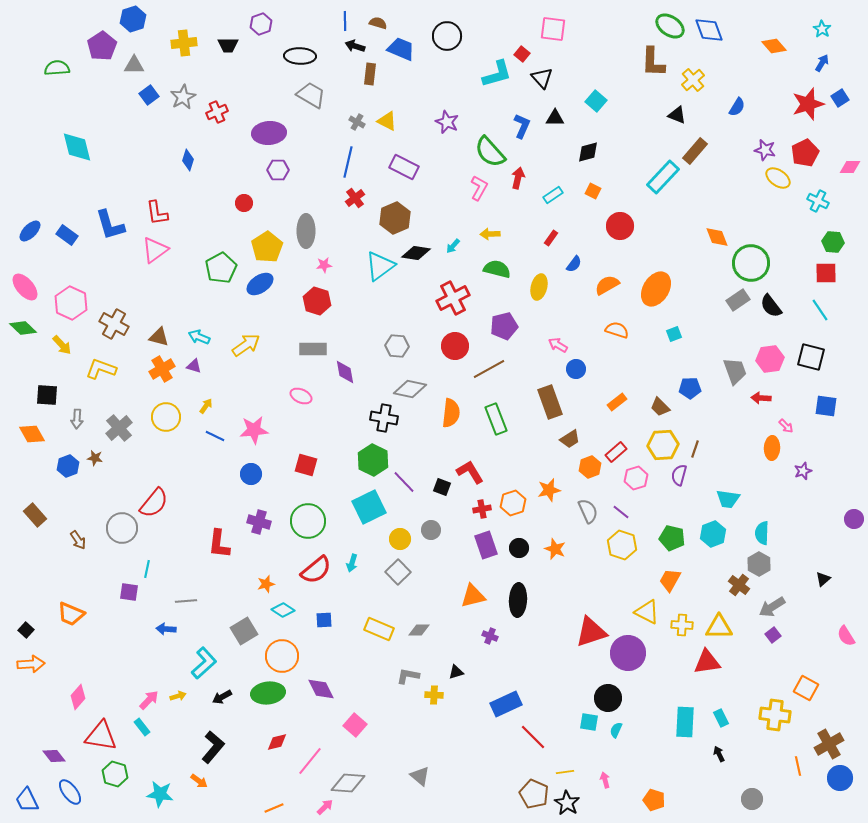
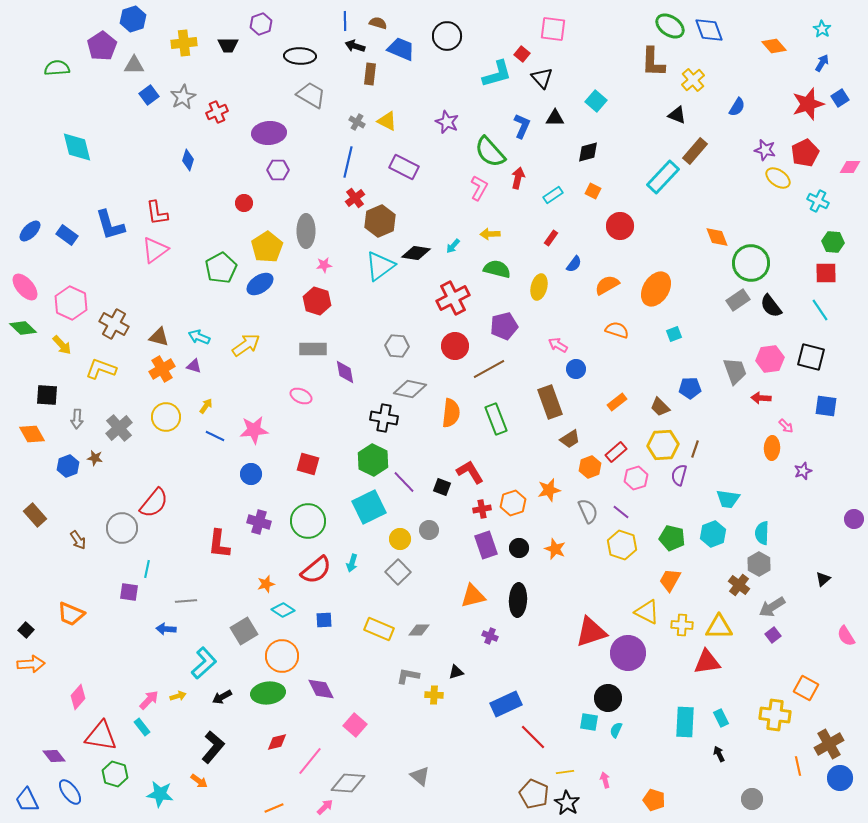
brown hexagon at (395, 218): moved 15 px left, 3 px down
red square at (306, 465): moved 2 px right, 1 px up
gray circle at (431, 530): moved 2 px left
